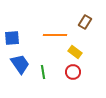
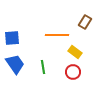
orange line: moved 2 px right
blue trapezoid: moved 5 px left
green line: moved 5 px up
